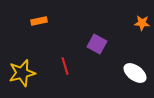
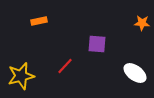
purple square: rotated 24 degrees counterclockwise
red line: rotated 60 degrees clockwise
yellow star: moved 1 px left, 3 px down
